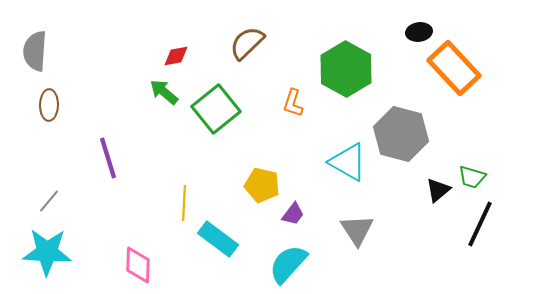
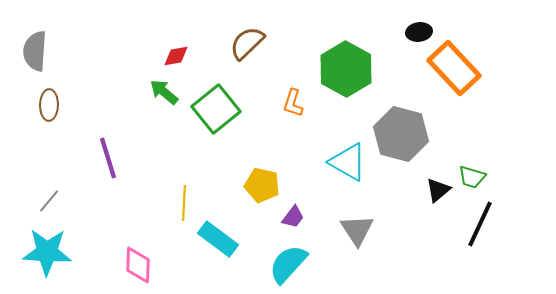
purple trapezoid: moved 3 px down
